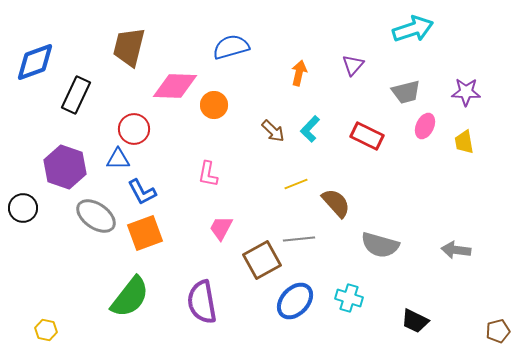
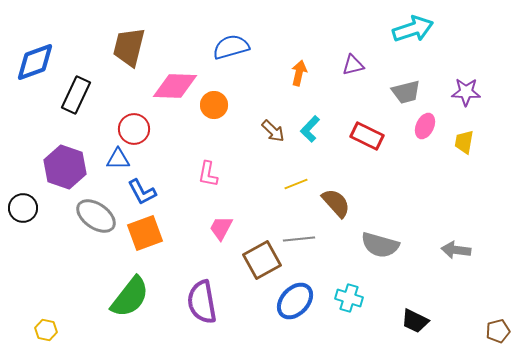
purple triangle: rotated 35 degrees clockwise
yellow trapezoid: rotated 20 degrees clockwise
